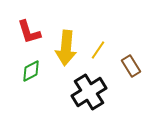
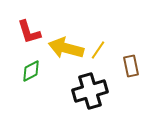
yellow arrow: rotated 100 degrees clockwise
brown rectangle: rotated 20 degrees clockwise
black cross: moved 1 px right, 1 px up; rotated 16 degrees clockwise
